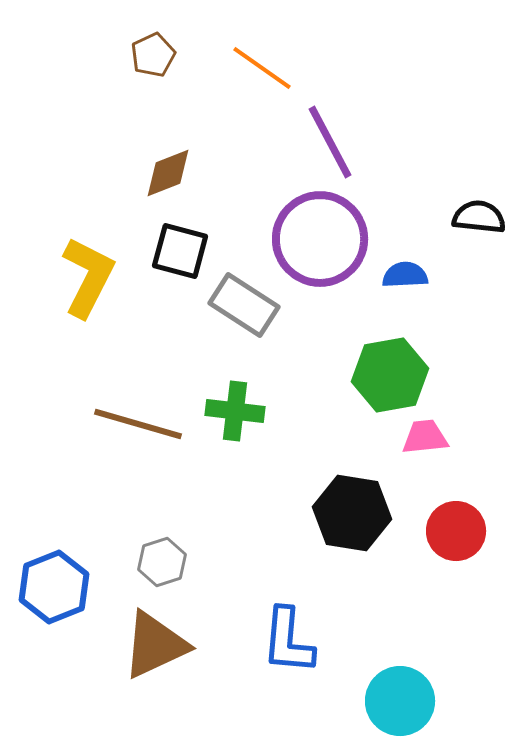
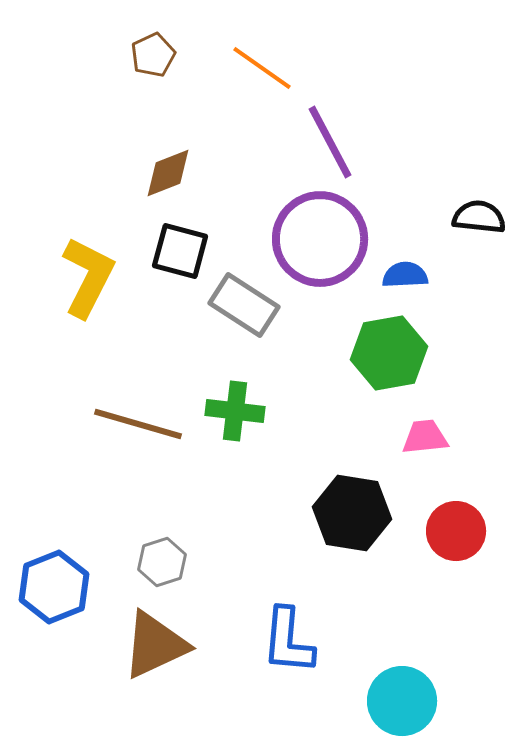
green hexagon: moved 1 px left, 22 px up
cyan circle: moved 2 px right
